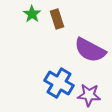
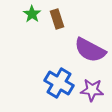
purple star: moved 3 px right, 5 px up
